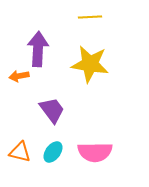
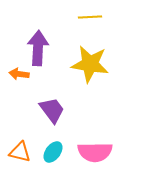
purple arrow: moved 1 px up
orange arrow: moved 2 px up; rotated 18 degrees clockwise
